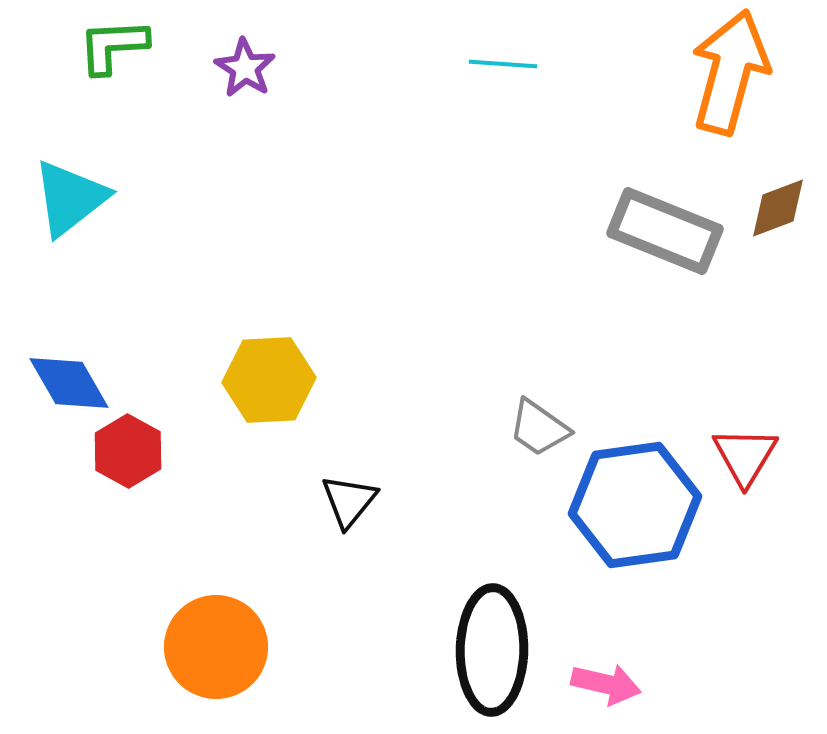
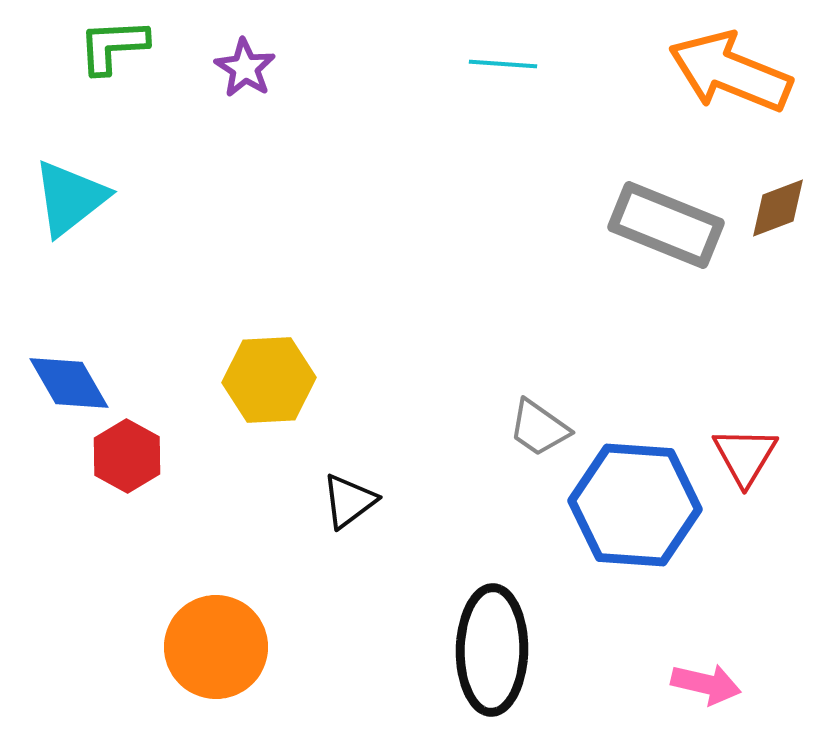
orange arrow: rotated 83 degrees counterclockwise
gray rectangle: moved 1 px right, 6 px up
red hexagon: moved 1 px left, 5 px down
black triangle: rotated 14 degrees clockwise
blue hexagon: rotated 12 degrees clockwise
pink arrow: moved 100 px right
